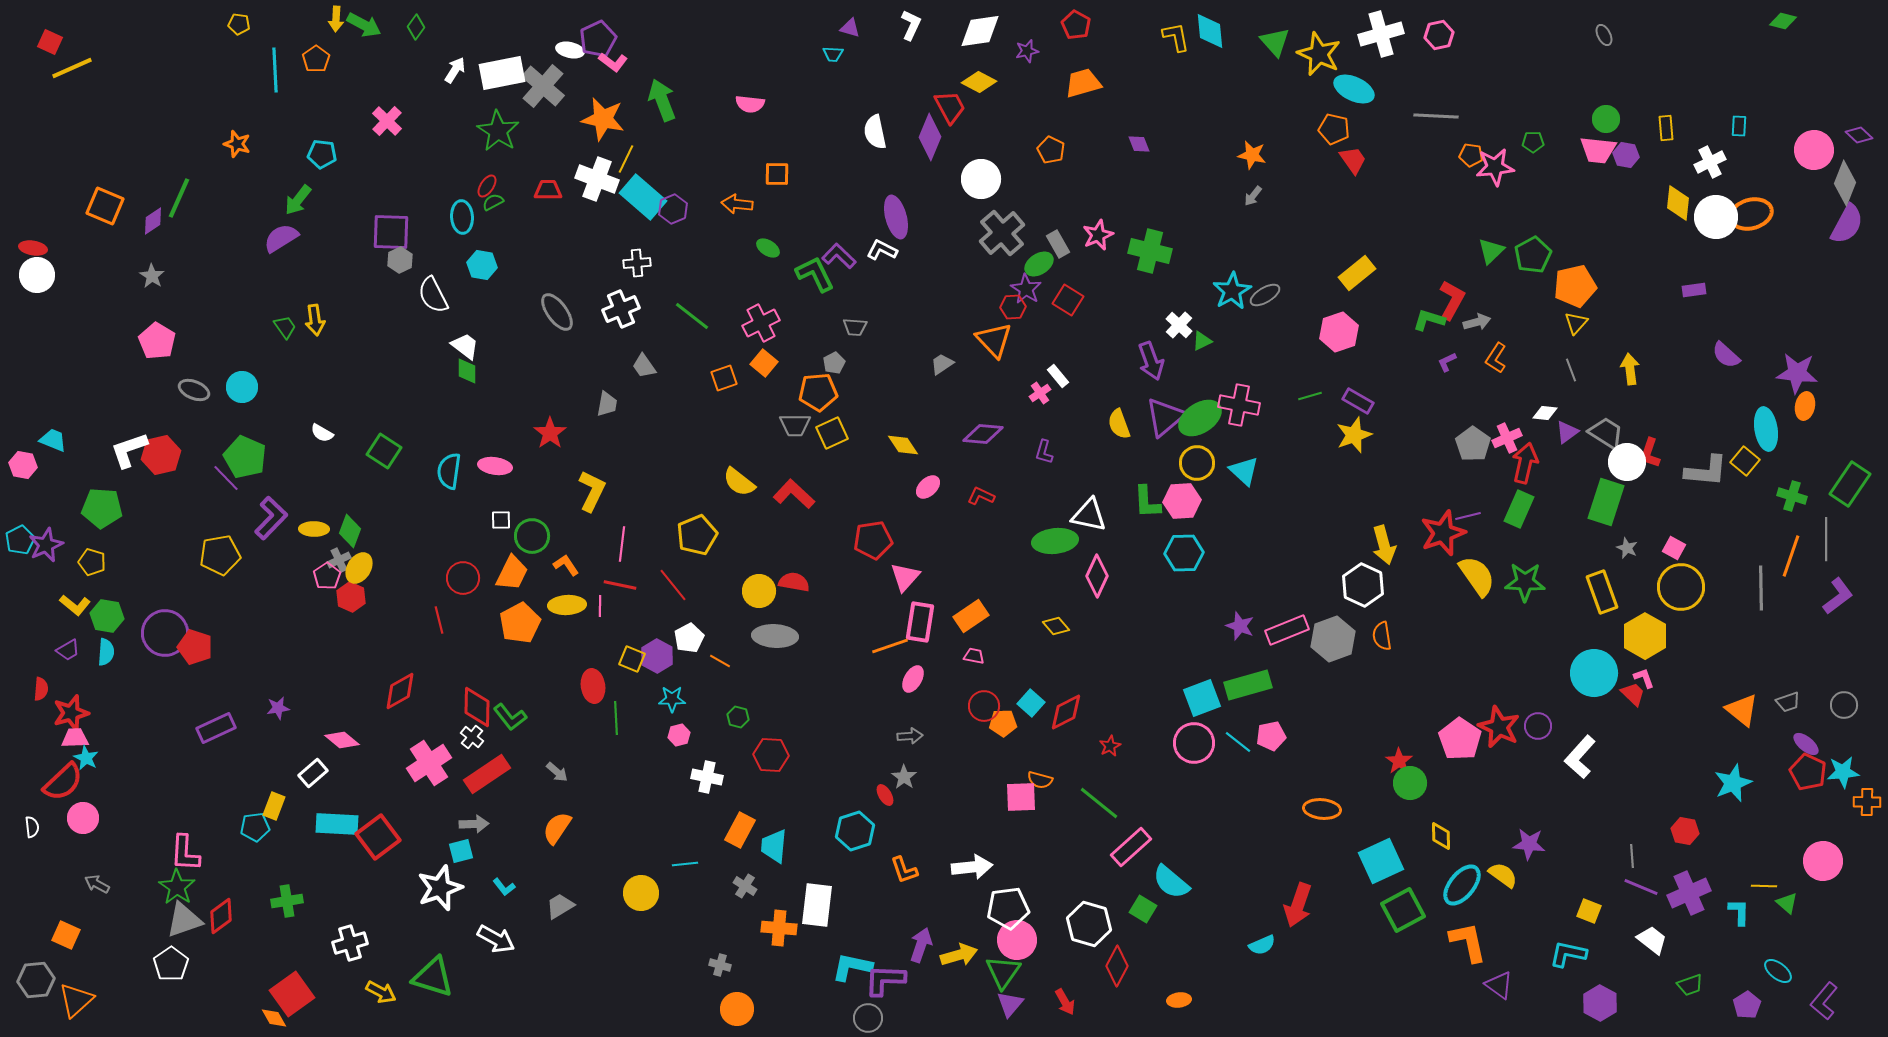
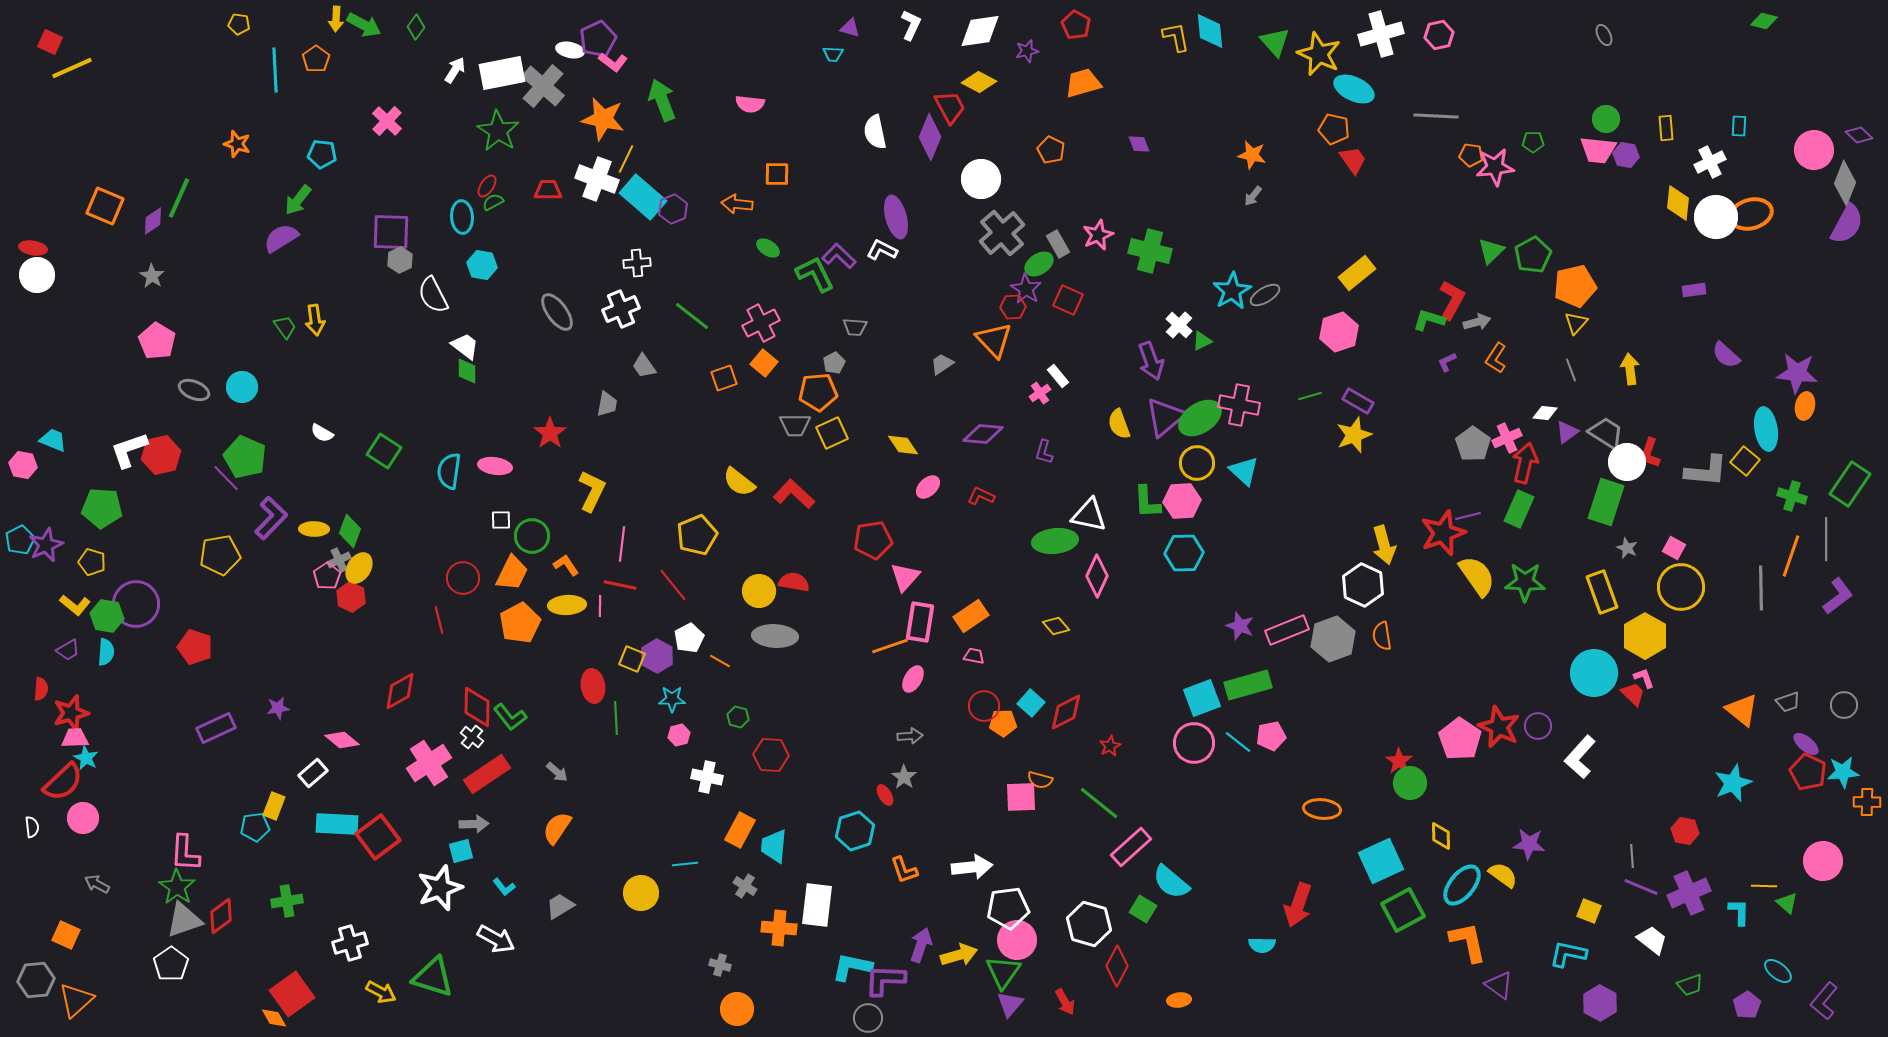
green diamond at (1783, 21): moved 19 px left
red square at (1068, 300): rotated 8 degrees counterclockwise
purple circle at (165, 633): moved 29 px left, 29 px up
cyan semicircle at (1262, 945): rotated 24 degrees clockwise
